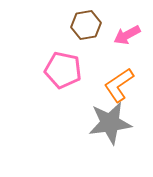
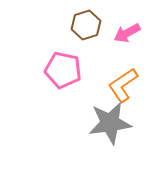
brown hexagon: rotated 8 degrees counterclockwise
pink arrow: moved 2 px up
orange L-shape: moved 4 px right
